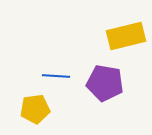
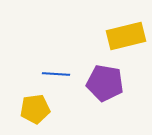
blue line: moved 2 px up
